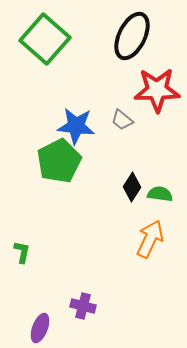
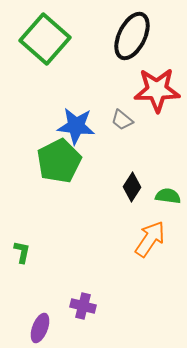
green semicircle: moved 8 px right, 2 px down
orange arrow: rotated 9 degrees clockwise
